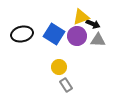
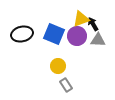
yellow triangle: moved 2 px down
black arrow: rotated 144 degrees counterclockwise
blue square: rotated 10 degrees counterclockwise
yellow circle: moved 1 px left, 1 px up
